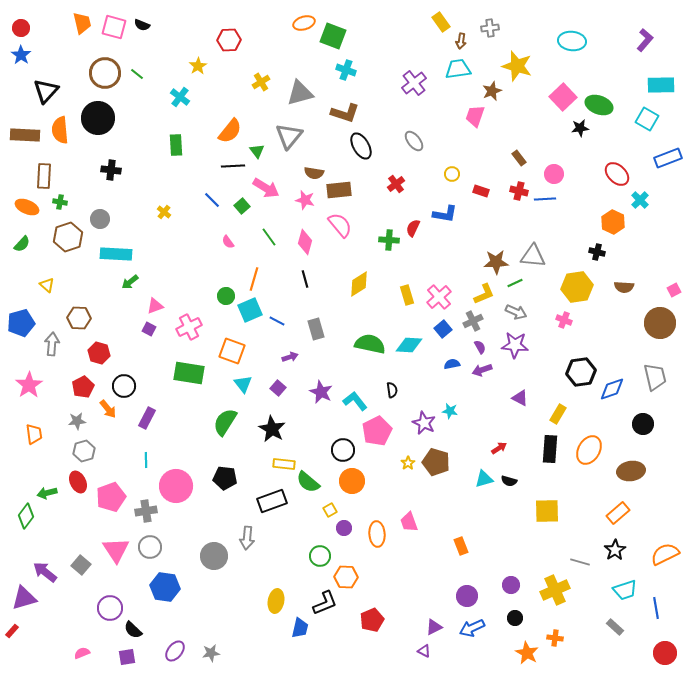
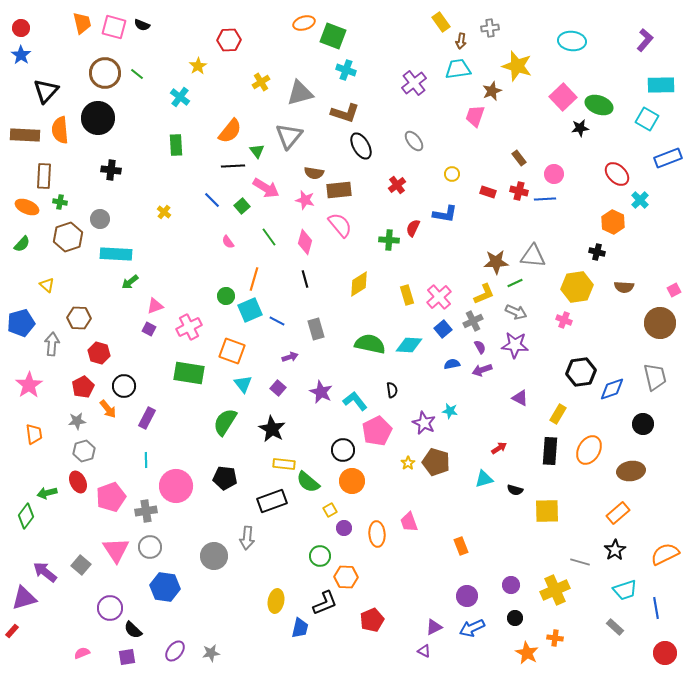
red cross at (396, 184): moved 1 px right, 1 px down
red rectangle at (481, 191): moved 7 px right, 1 px down
black rectangle at (550, 449): moved 2 px down
black semicircle at (509, 481): moved 6 px right, 9 px down
